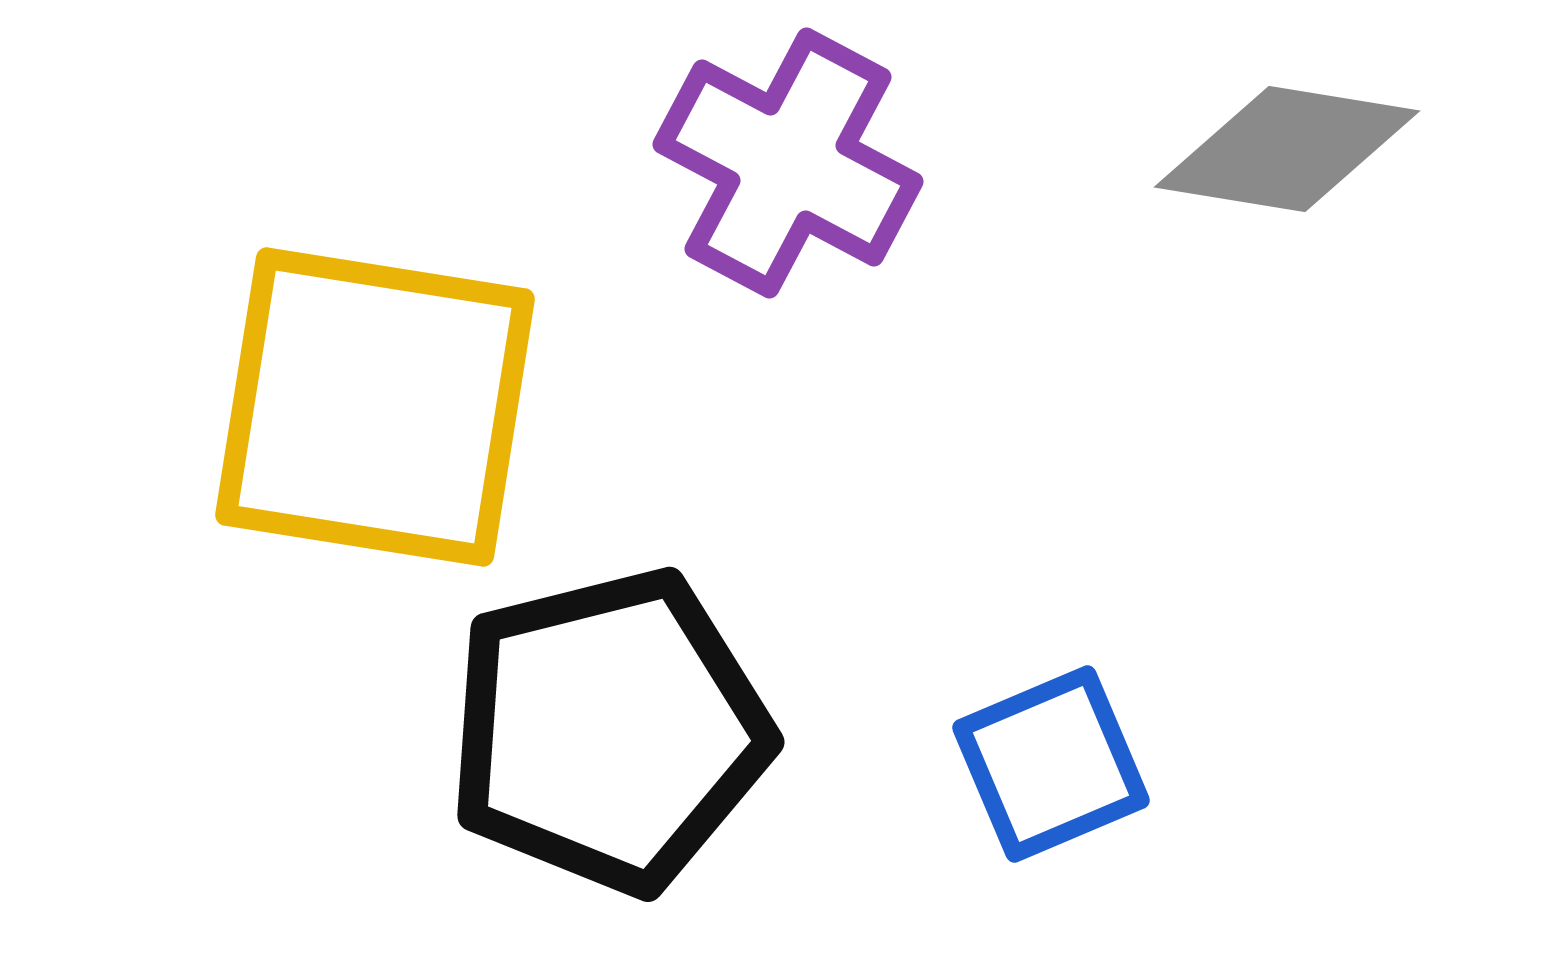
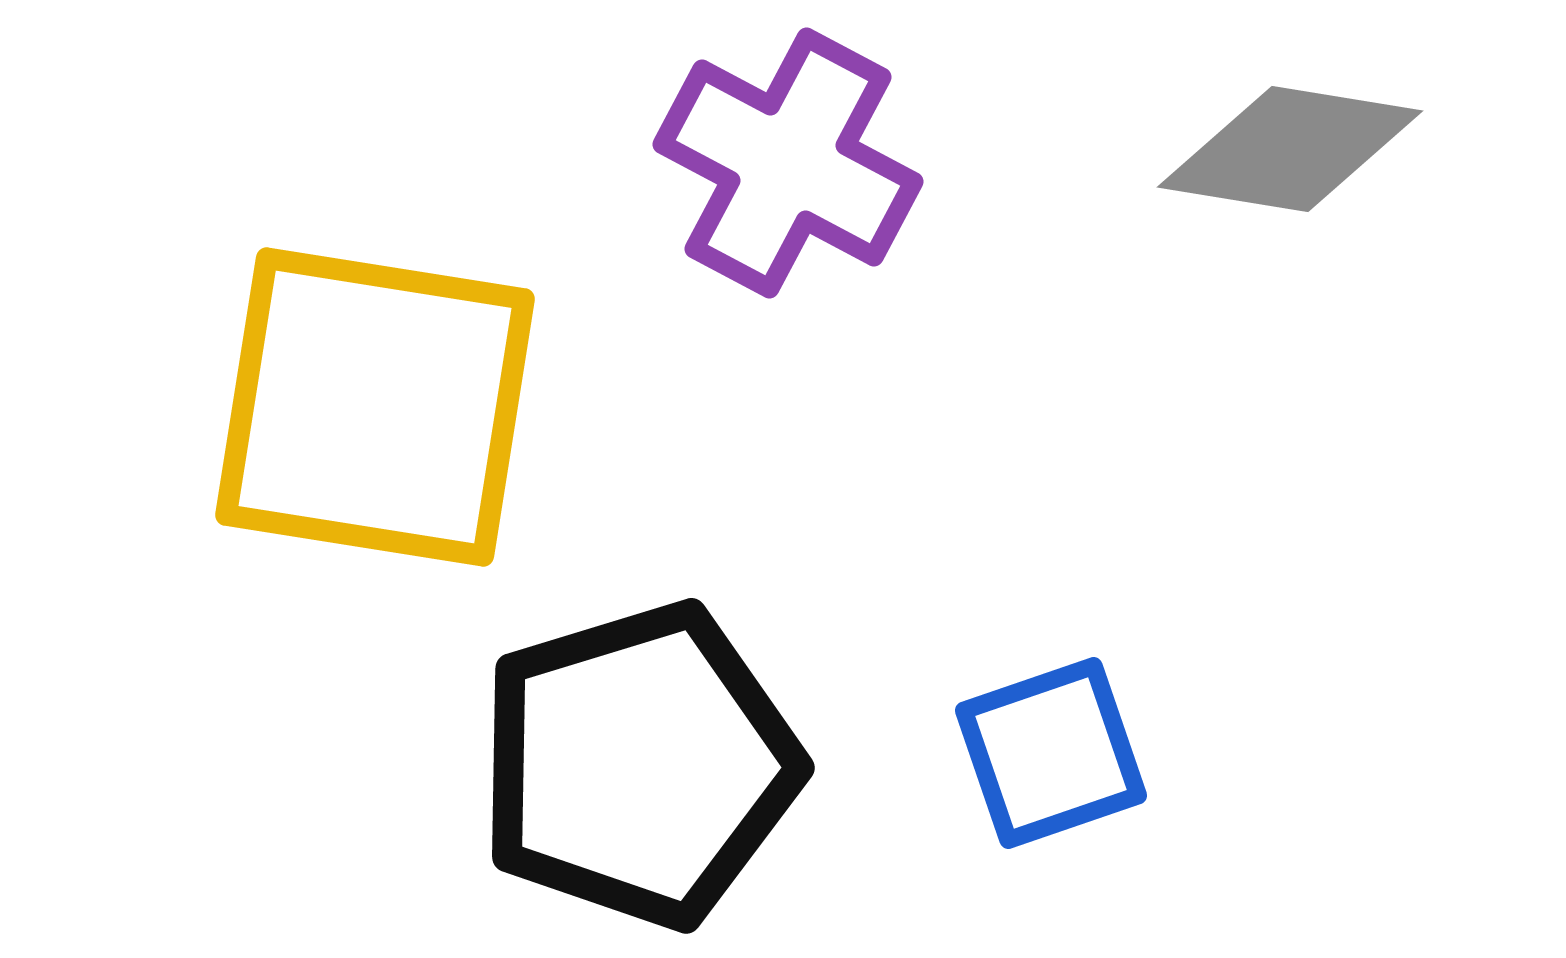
gray diamond: moved 3 px right
black pentagon: moved 30 px right, 34 px down; rotated 3 degrees counterclockwise
blue square: moved 11 px up; rotated 4 degrees clockwise
